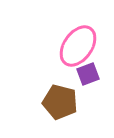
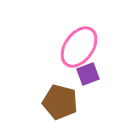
pink ellipse: moved 1 px right, 1 px down
